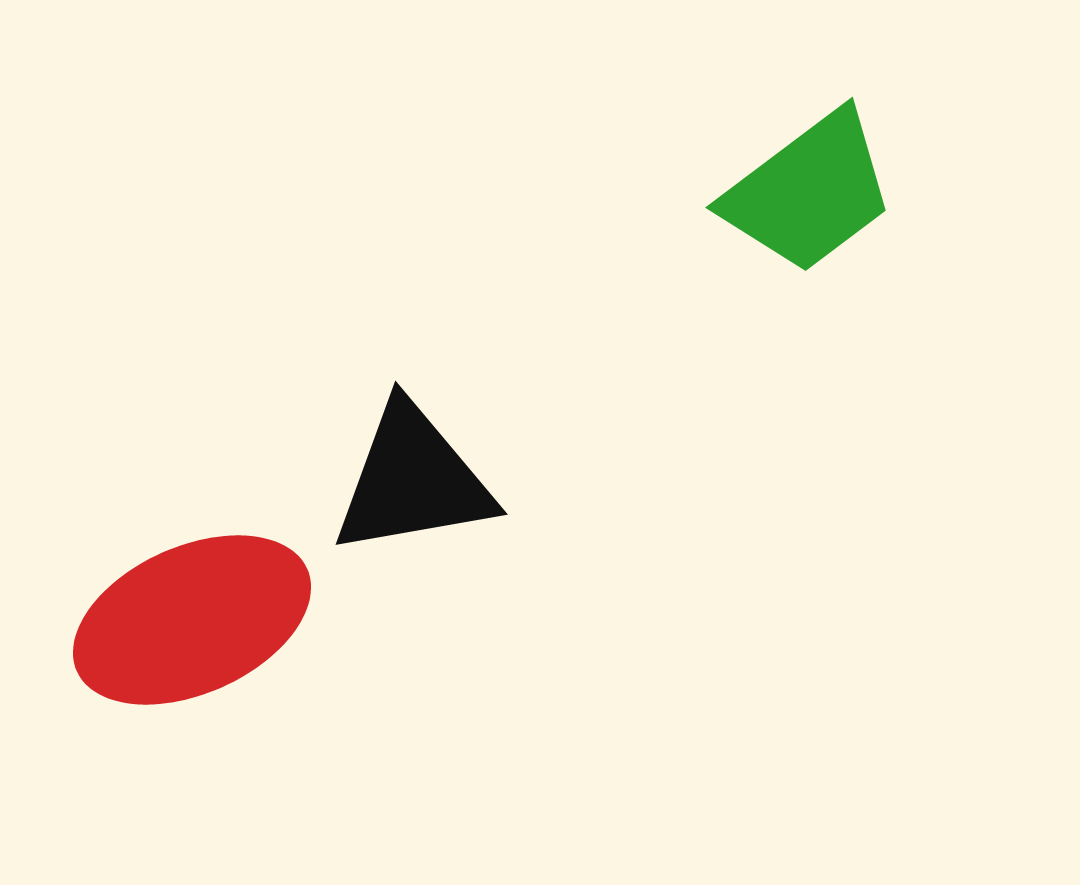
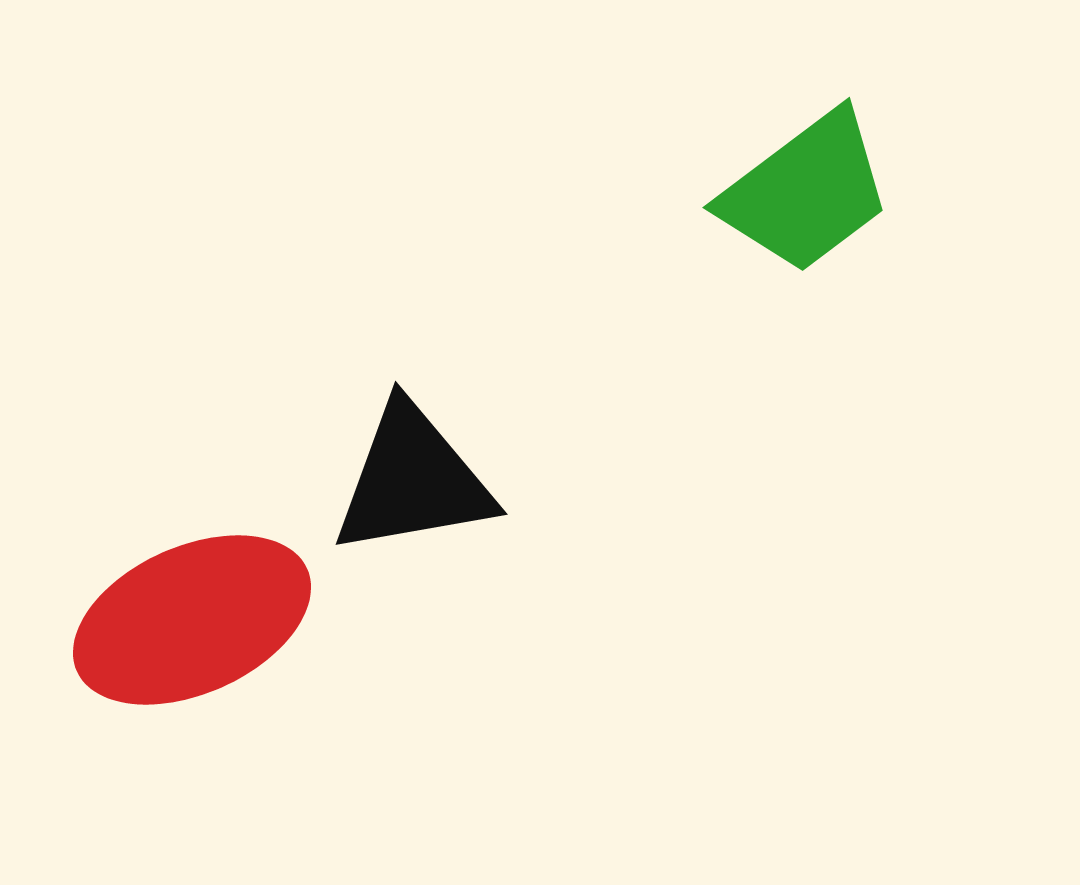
green trapezoid: moved 3 px left
